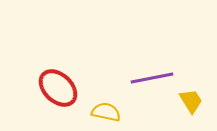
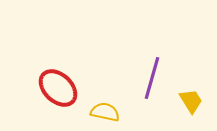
purple line: rotated 63 degrees counterclockwise
yellow semicircle: moved 1 px left
